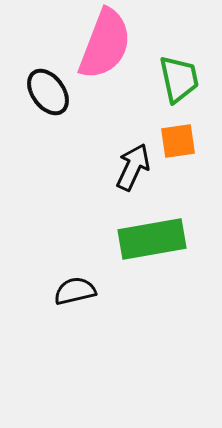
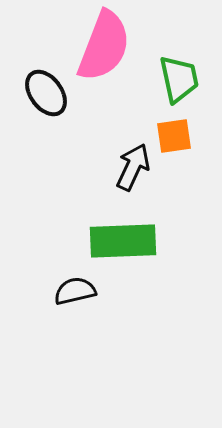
pink semicircle: moved 1 px left, 2 px down
black ellipse: moved 2 px left, 1 px down
orange square: moved 4 px left, 5 px up
green rectangle: moved 29 px left, 2 px down; rotated 8 degrees clockwise
